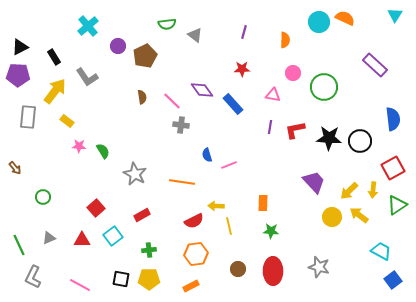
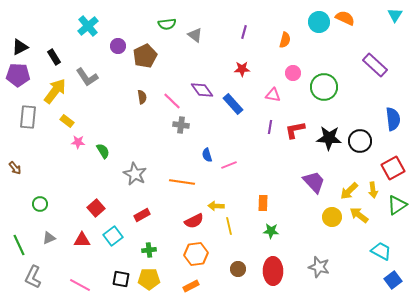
orange semicircle at (285, 40): rotated 14 degrees clockwise
pink star at (79, 146): moved 1 px left, 4 px up
yellow arrow at (373, 190): rotated 14 degrees counterclockwise
green circle at (43, 197): moved 3 px left, 7 px down
